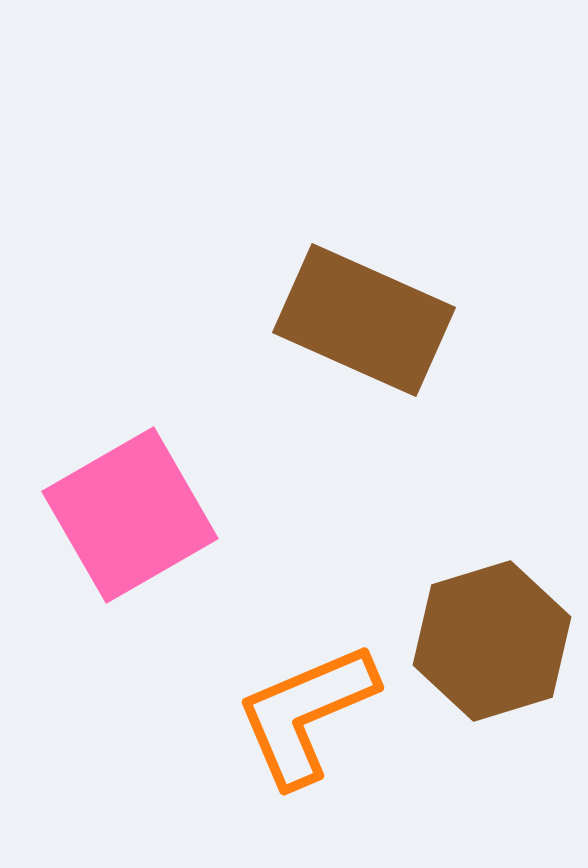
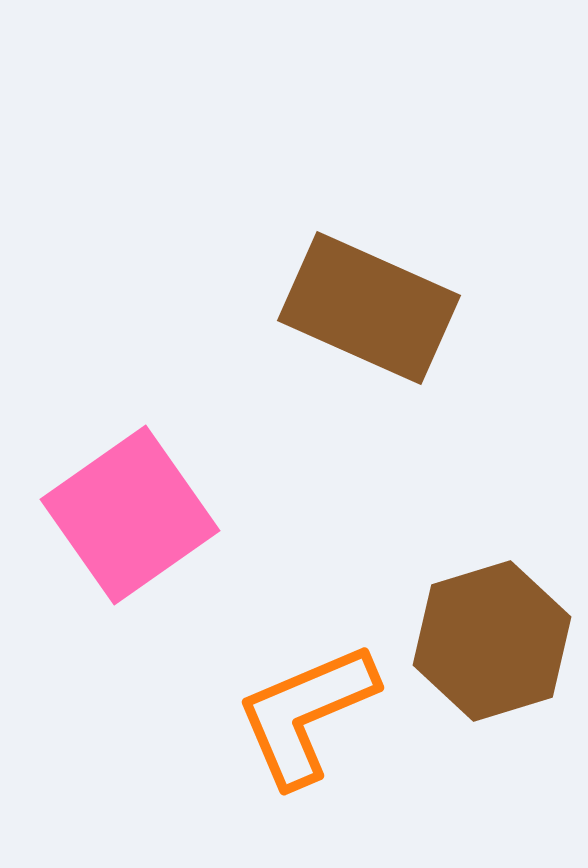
brown rectangle: moved 5 px right, 12 px up
pink square: rotated 5 degrees counterclockwise
